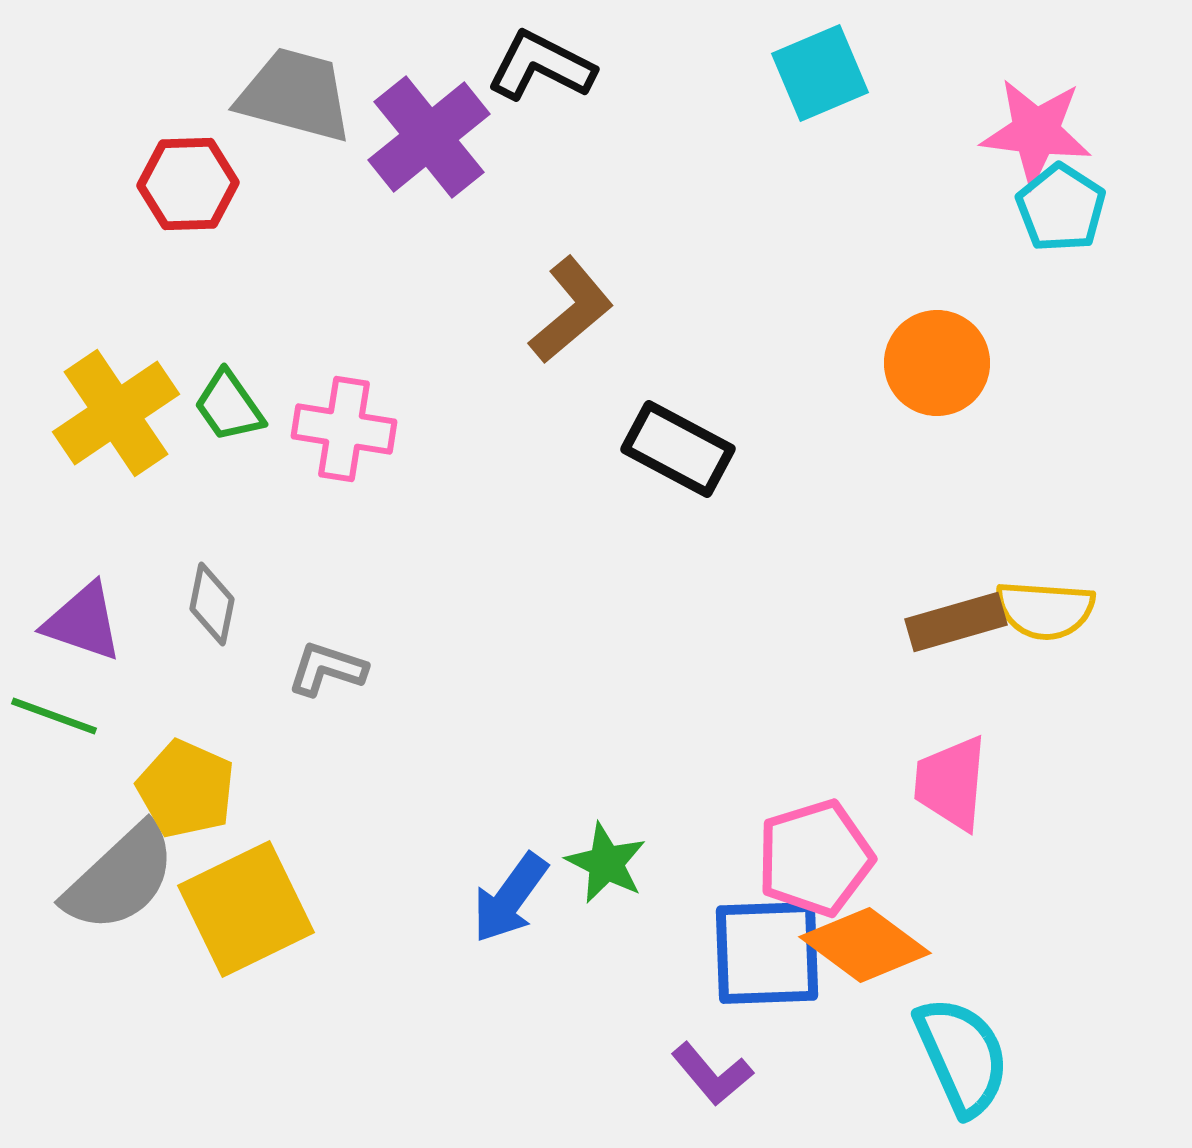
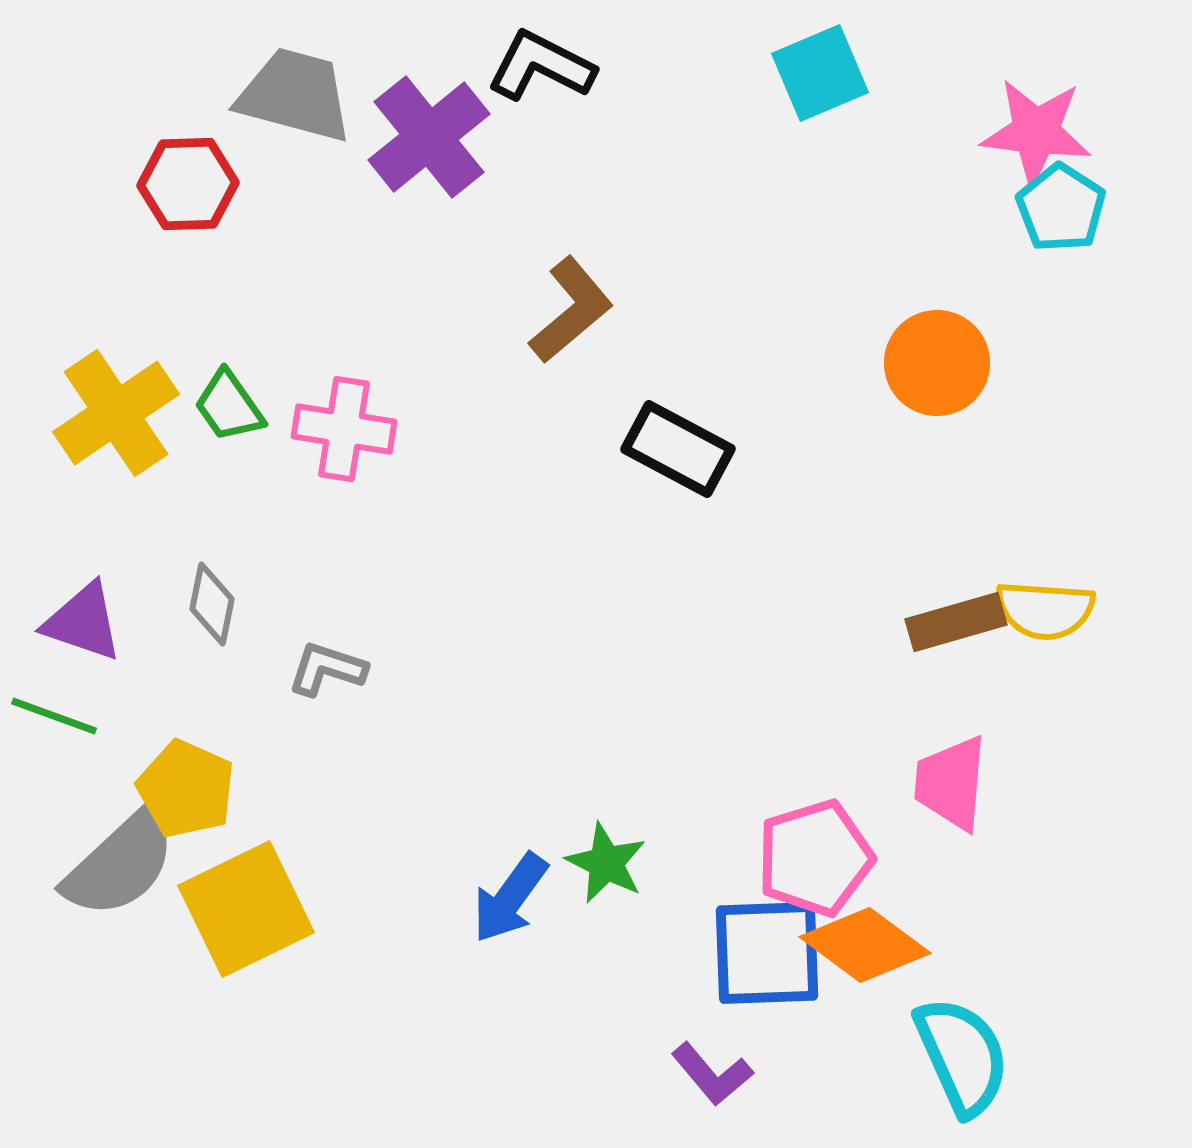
gray semicircle: moved 14 px up
